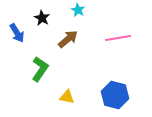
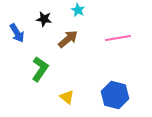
black star: moved 2 px right, 1 px down; rotated 21 degrees counterclockwise
yellow triangle: rotated 28 degrees clockwise
